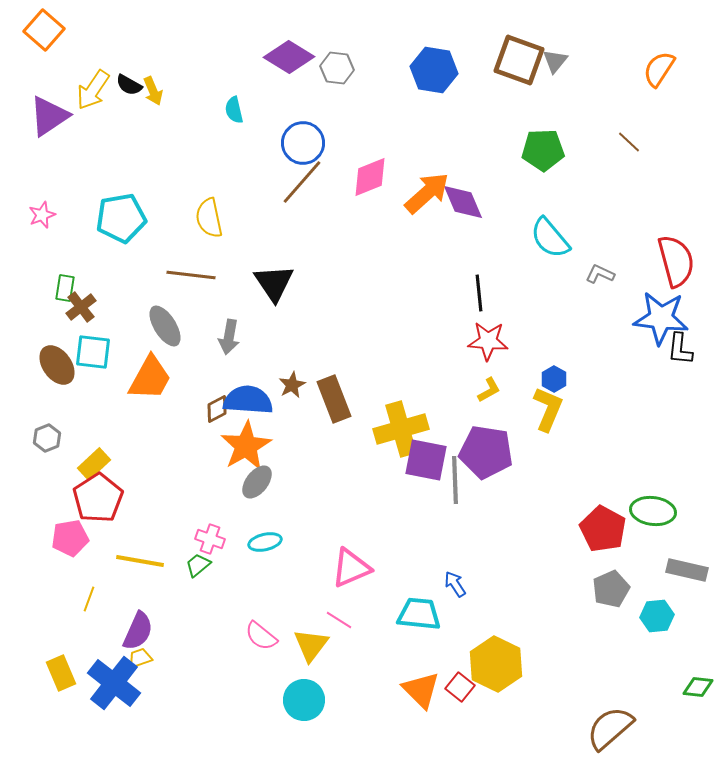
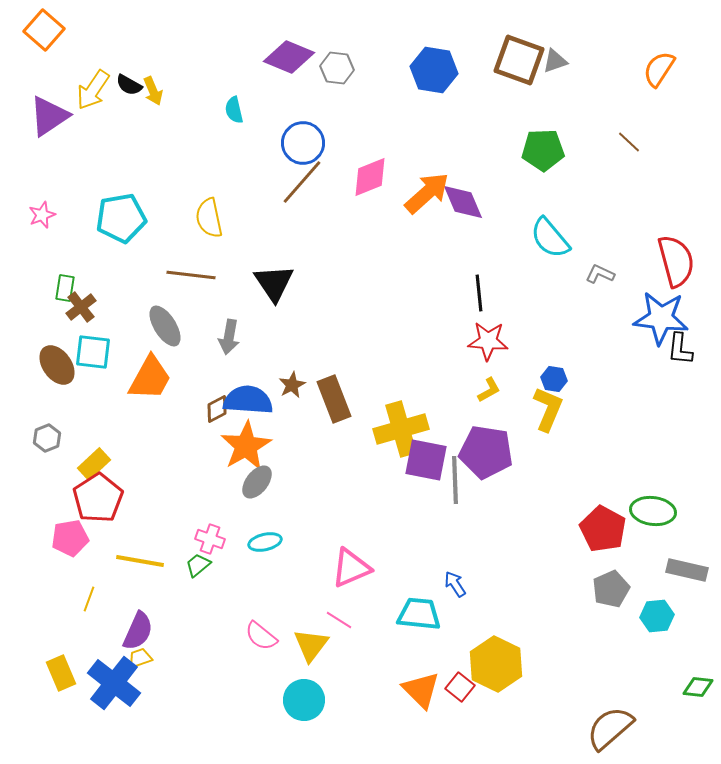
purple diamond at (289, 57): rotated 9 degrees counterclockwise
gray triangle at (555, 61): rotated 32 degrees clockwise
blue hexagon at (554, 379): rotated 20 degrees counterclockwise
